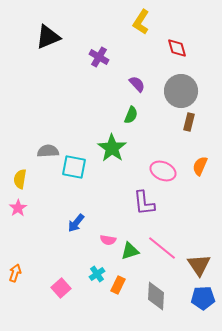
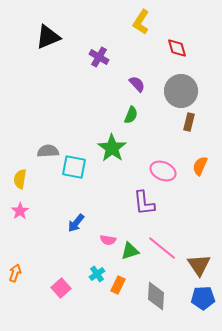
pink star: moved 2 px right, 3 px down
